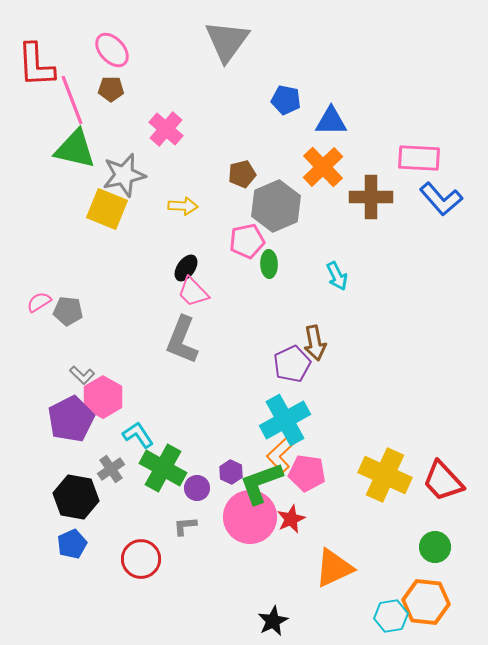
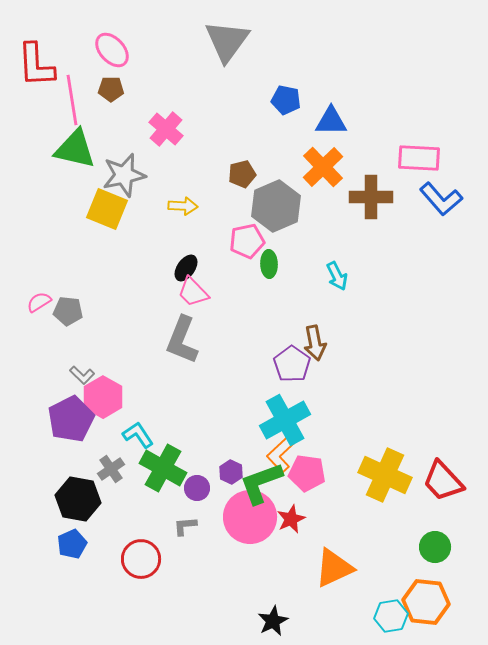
pink line at (72, 100): rotated 12 degrees clockwise
purple pentagon at (292, 364): rotated 12 degrees counterclockwise
black hexagon at (76, 497): moved 2 px right, 2 px down
